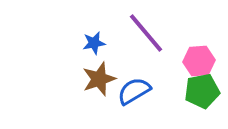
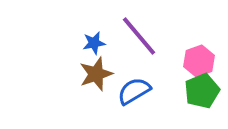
purple line: moved 7 px left, 3 px down
pink hexagon: rotated 16 degrees counterclockwise
brown star: moved 3 px left, 5 px up
green pentagon: rotated 12 degrees counterclockwise
